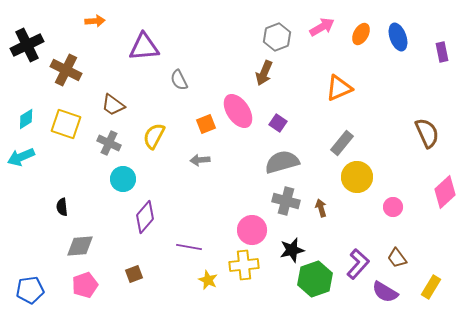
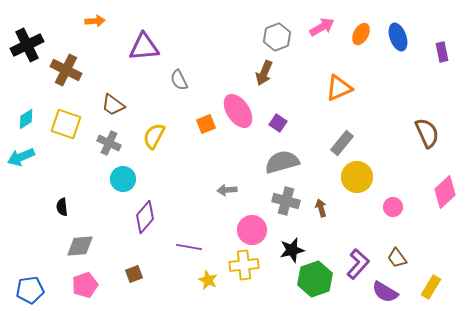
gray arrow at (200, 160): moved 27 px right, 30 px down
